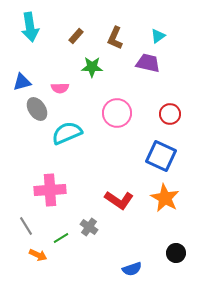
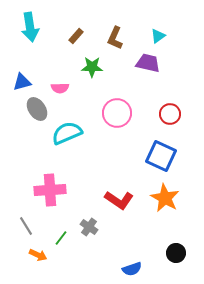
green line: rotated 21 degrees counterclockwise
